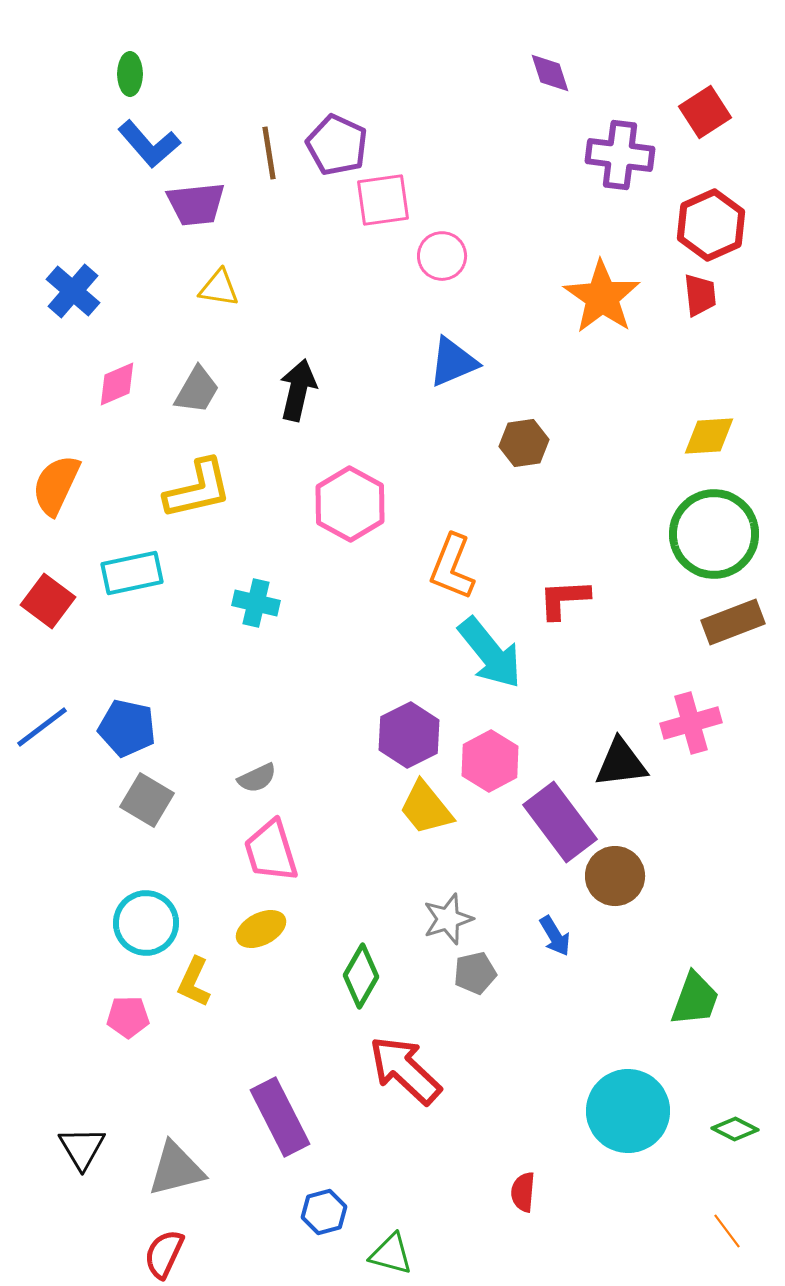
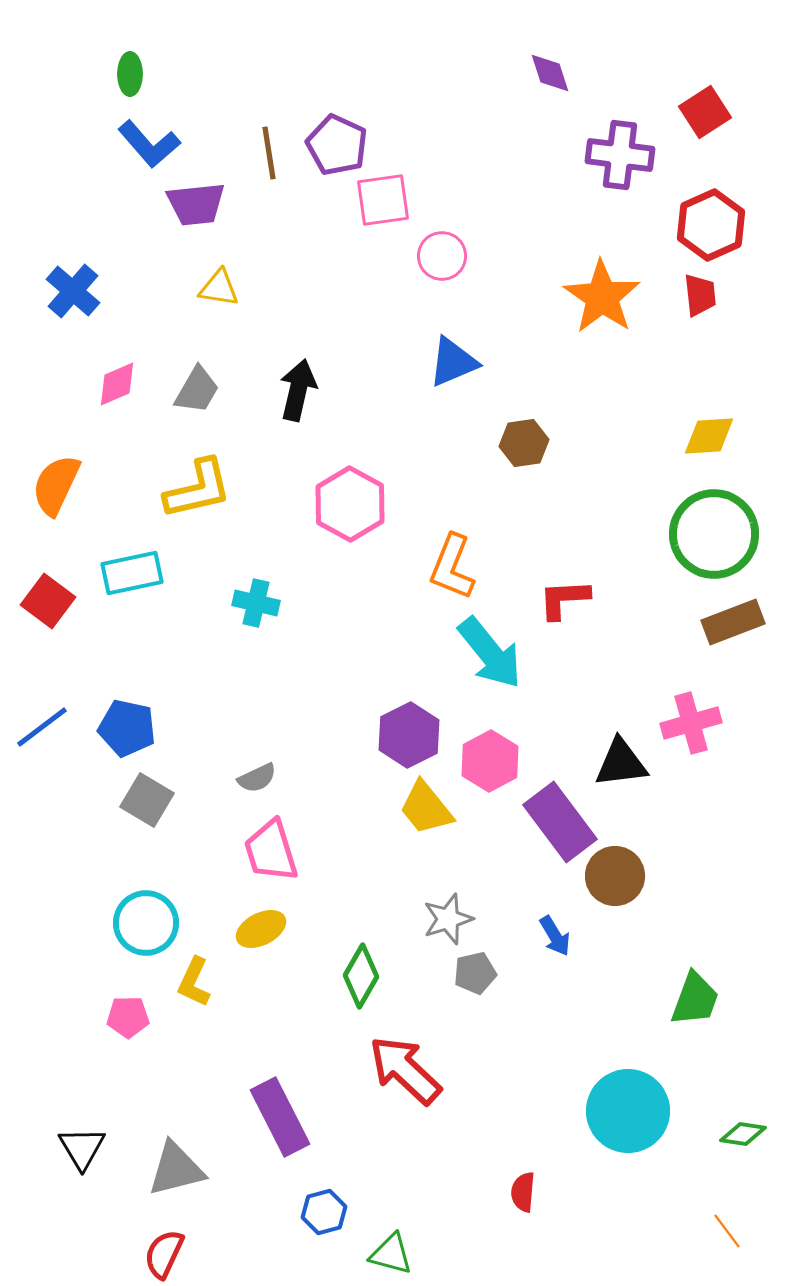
green diamond at (735, 1129): moved 8 px right, 5 px down; rotated 18 degrees counterclockwise
